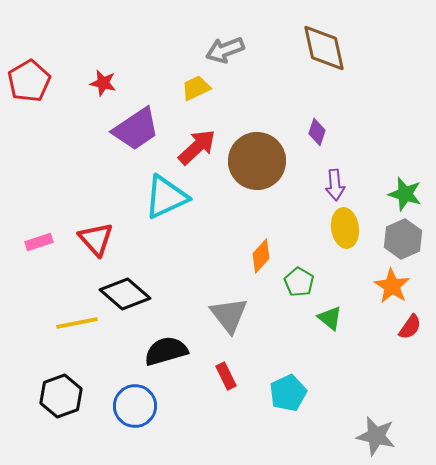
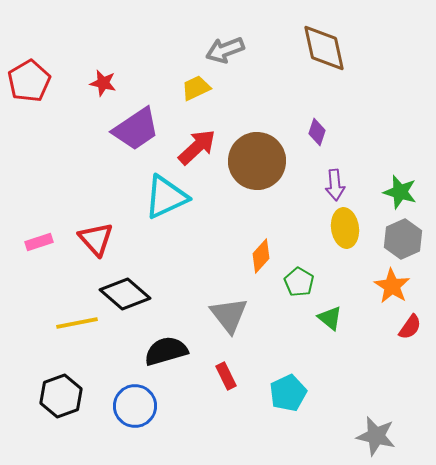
green star: moved 5 px left, 2 px up
